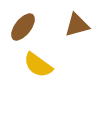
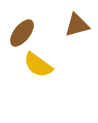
brown ellipse: moved 1 px left, 6 px down
